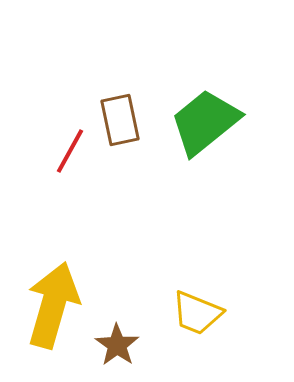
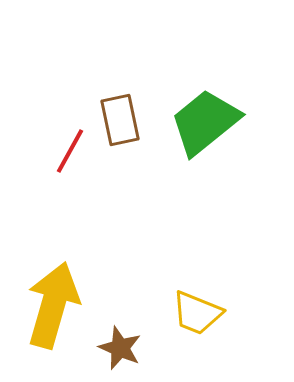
brown star: moved 3 px right, 3 px down; rotated 12 degrees counterclockwise
